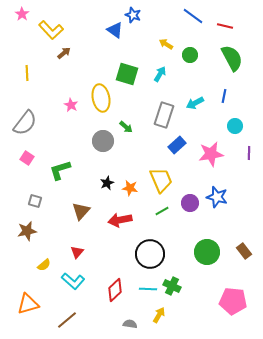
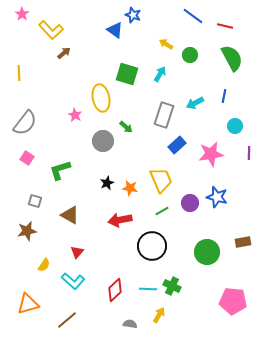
yellow line at (27, 73): moved 8 px left
pink star at (71, 105): moved 4 px right, 10 px down
brown triangle at (81, 211): moved 11 px left, 4 px down; rotated 42 degrees counterclockwise
brown rectangle at (244, 251): moved 1 px left, 9 px up; rotated 63 degrees counterclockwise
black circle at (150, 254): moved 2 px right, 8 px up
yellow semicircle at (44, 265): rotated 16 degrees counterclockwise
